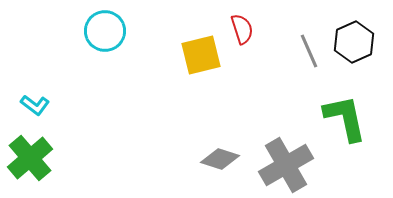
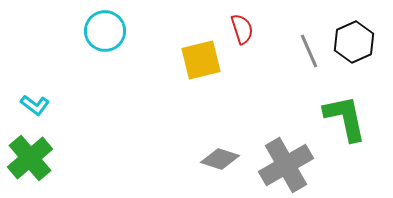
yellow square: moved 5 px down
